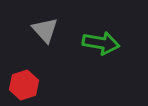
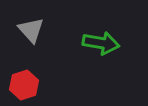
gray triangle: moved 14 px left
